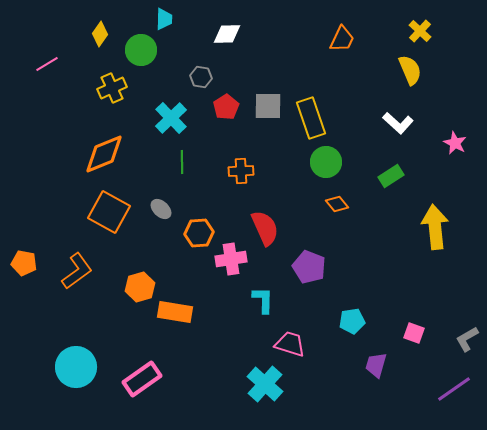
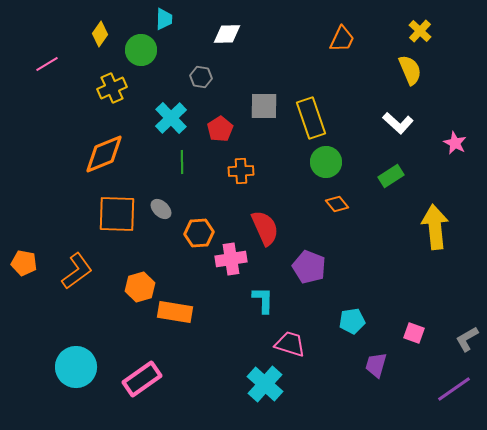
gray square at (268, 106): moved 4 px left
red pentagon at (226, 107): moved 6 px left, 22 px down
orange square at (109, 212): moved 8 px right, 2 px down; rotated 27 degrees counterclockwise
